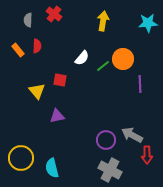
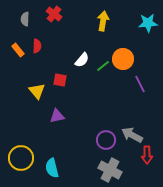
gray semicircle: moved 3 px left, 1 px up
white semicircle: moved 2 px down
purple line: rotated 24 degrees counterclockwise
